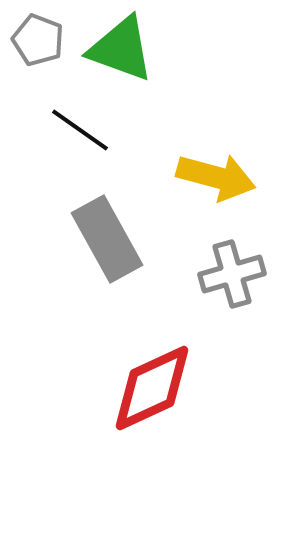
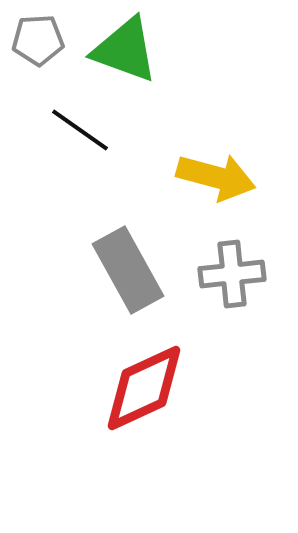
gray pentagon: rotated 24 degrees counterclockwise
green triangle: moved 4 px right, 1 px down
gray rectangle: moved 21 px right, 31 px down
gray cross: rotated 10 degrees clockwise
red diamond: moved 8 px left
